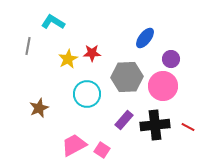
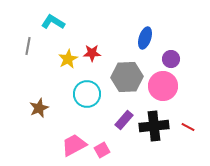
blue ellipse: rotated 20 degrees counterclockwise
black cross: moved 1 px left, 1 px down
pink square: rotated 28 degrees clockwise
